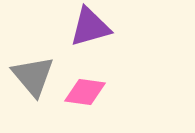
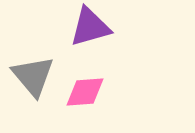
pink diamond: rotated 12 degrees counterclockwise
